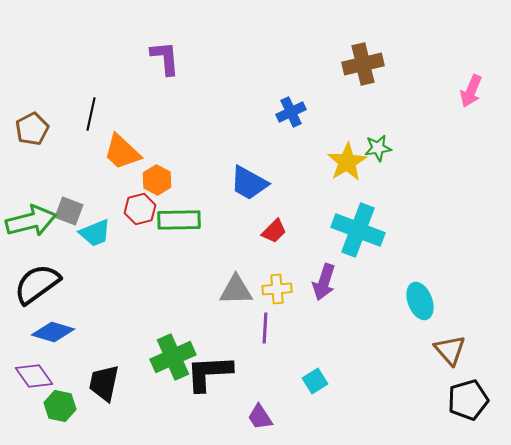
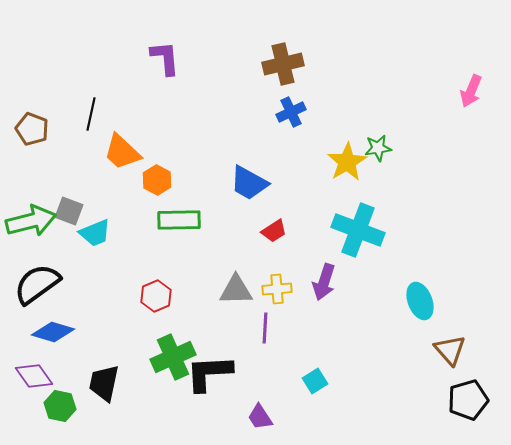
brown cross: moved 80 px left
brown pentagon: rotated 24 degrees counterclockwise
red hexagon: moved 16 px right, 87 px down; rotated 8 degrees counterclockwise
red trapezoid: rotated 12 degrees clockwise
